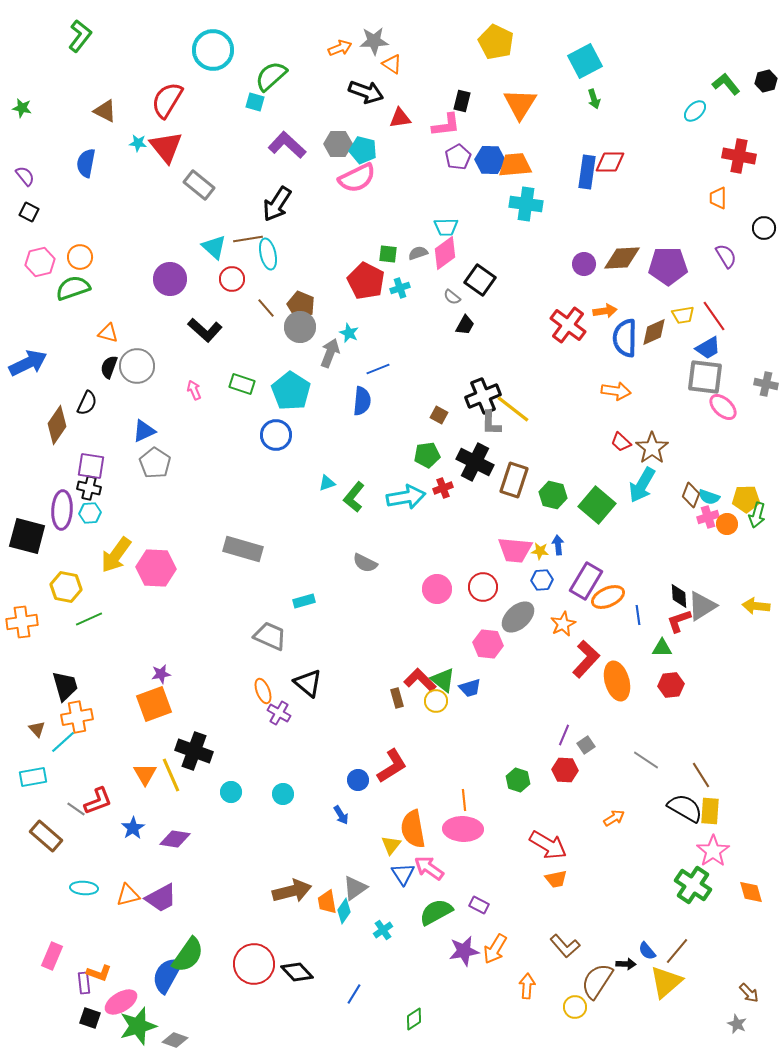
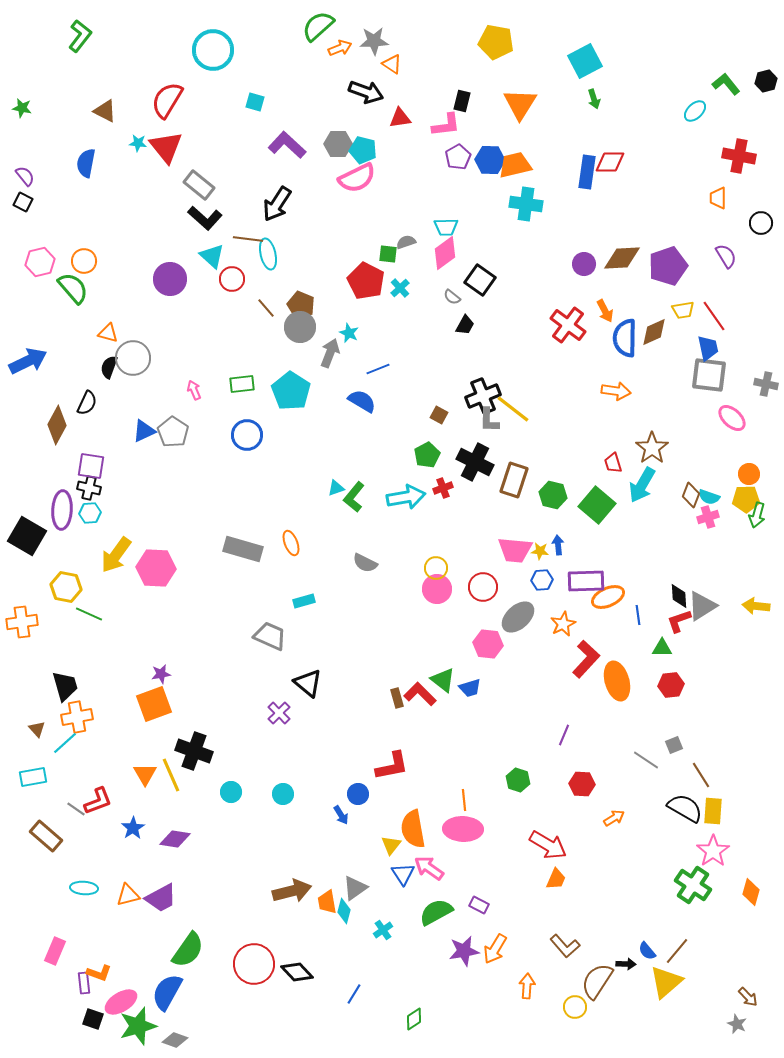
yellow pentagon at (496, 42): rotated 16 degrees counterclockwise
green semicircle at (271, 76): moved 47 px right, 50 px up
orange trapezoid at (515, 165): rotated 8 degrees counterclockwise
black square at (29, 212): moved 6 px left, 10 px up
black circle at (764, 228): moved 3 px left, 5 px up
brown line at (248, 239): rotated 16 degrees clockwise
cyan triangle at (214, 247): moved 2 px left, 9 px down
gray semicircle at (418, 253): moved 12 px left, 11 px up
orange circle at (80, 257): moved 4 px right, 4 px down
purple pentagon at (668, 266): rotated 18 degrees counterclockwise
green semicircle at (73, 288): rotated 68 degrees clockwise
cyan cross at (400, 288): rotated 24 degrees counterclockwise
orange arrow at (605, 311): rotated 70 degrees clockwise
yellow trapezoid at (683, 315): moved 5 px up
black L-shape at (205, 330): moved 112 px up
blue trapezoid at (708, 348): rotated 72 degrees counterclockwise
blue arrow at (28, 363): moved 2 px up
gray circle at (137, 366): moved 4 px left, 8 px up
gray square at (705, 377): moved 4 px right, 2 px up
green rectangle at (242, 384): rotated 25 degrees counterclockwise
blue semicircle at (362, 401): rotated 64 degrees counterclockwise
pink ellipse at (723, 407): moved 9 px right, 11 px down
gray L-shape at (491, 423): moved 2 px left, 3 px up
brown diamond at (57, 425): rotated 6 degrees counterclockwise
blue circle at (276, 435): moved 29 px left
red trapezoid at (621, 442): moved 8 px left, 21 px down; rotated 30 degrees clockwise
green pentagon at (427, 455): rotated 20 degrees counterclockwise
gray pentagon at (155, 463): moved 18 px right, 31 px up
cyan triangle at (327, 483): moved 9 px right, 5 px down
orange circle at (727, 524): moved 22 px right, 50 px up
black square at (27, 536): rotated 15 degrees clockwise
purple rectangle at (586, 581): rotated 57 degrees clockwise
green line at (89, 619): moved 5 px up; rotated 48 degrees clockwise
red L-shape at (420, 680): moved 14 px down
orange ellipse at (263, 691): moved 28 px right, 148 px up
yellow circle at (436, 701): moved 133 px up
purple cross at (279, 713): rotated 15 degrees clockwise
cyan line at (63, 742): moved 2 px right, 1 px down
gray square at (586, 745): moved 88 px right; rotated 12 degrees clockwise
red L-shape at (392, 766): rotated 21 degrees clockwise
red hexagon at (565, 770): moved 17 px right, 14 px down
blue circle at (358, 780): moved 14 px down
yellow rectangle at (710, 811): moved 3 px right
orange trapezoid at (556, 879): rotated 55 degrees counterclockwise
orange diamond at (751, 892): rotated 32 degrees clockwise
cyan diamond at (344, 911): rotated 20 degrees counterclockwise
green semicircle at (188, 955): moved 5 px up
pink rectangle at (52, 956): moved 3 px right, 5 px up
blue semicircle at (167, 975): moved 17 px down
brown arrow at (749, 993): moved 1 px left, 4 px down
black square at (90, 1018): moved 3 px right, 1 px down
